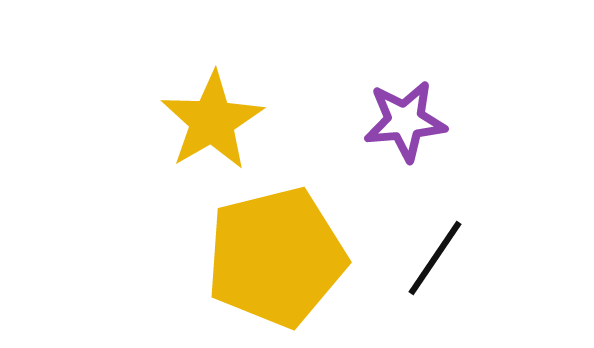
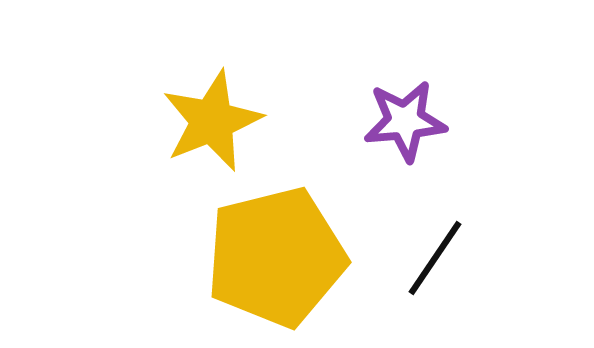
yellow star: rotated 8 degrees clockwise
